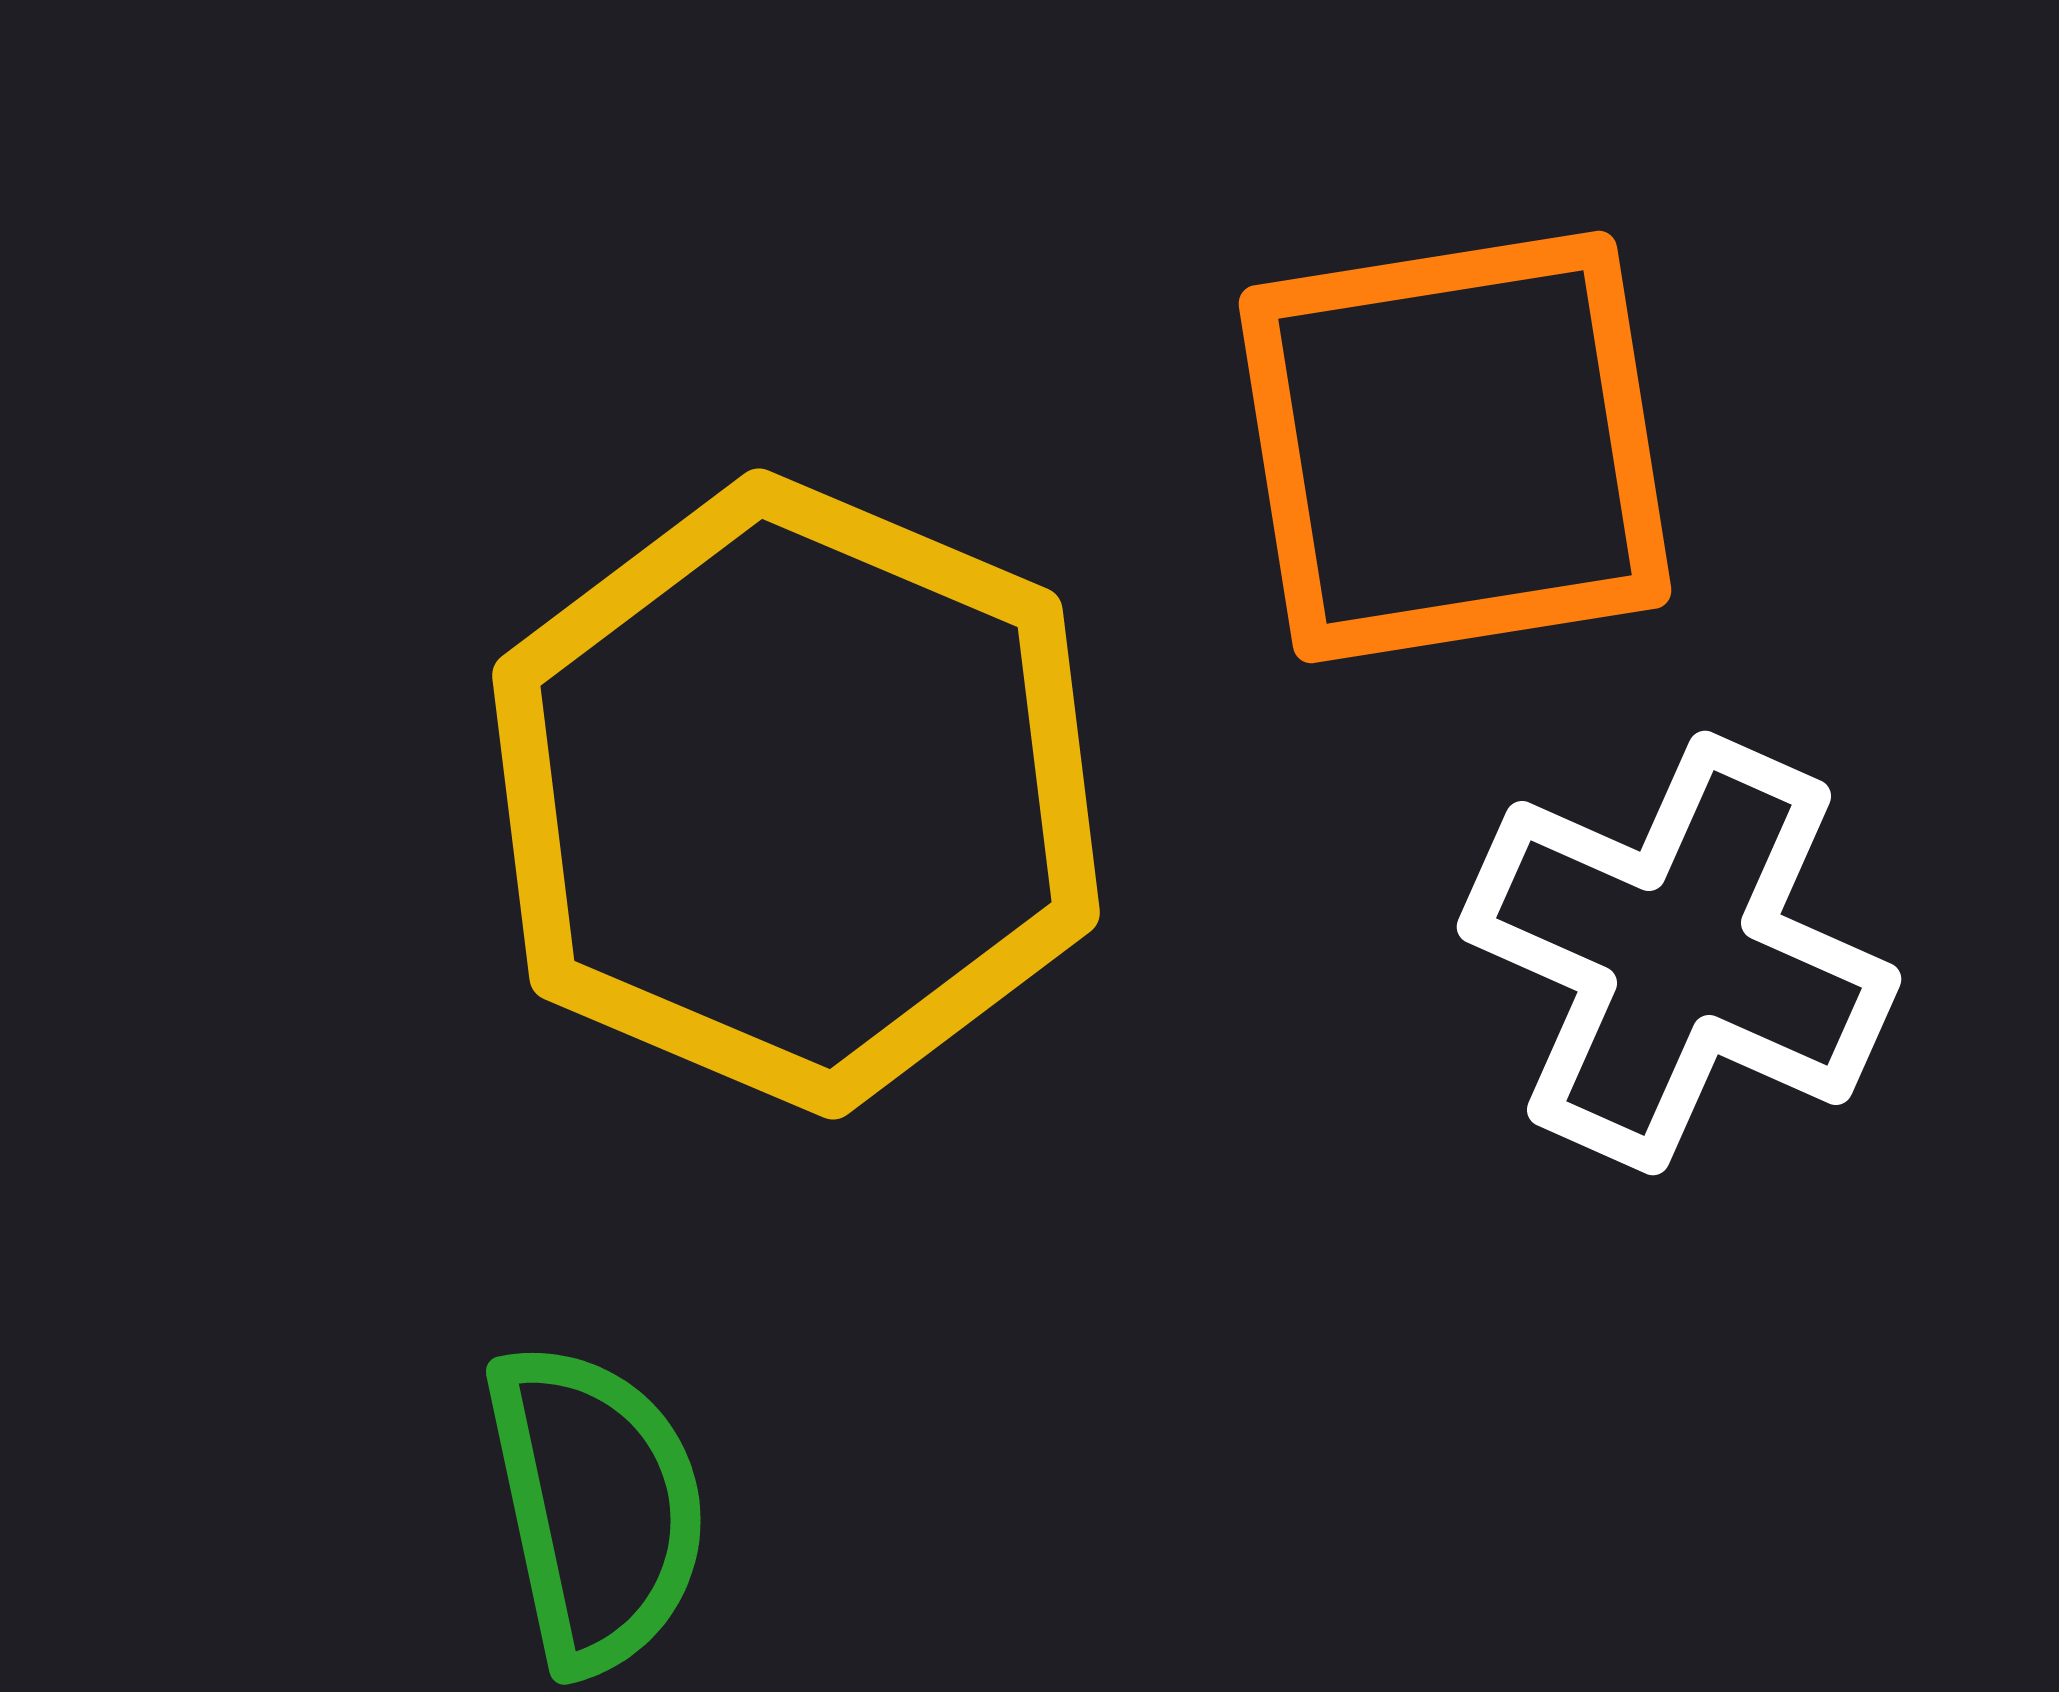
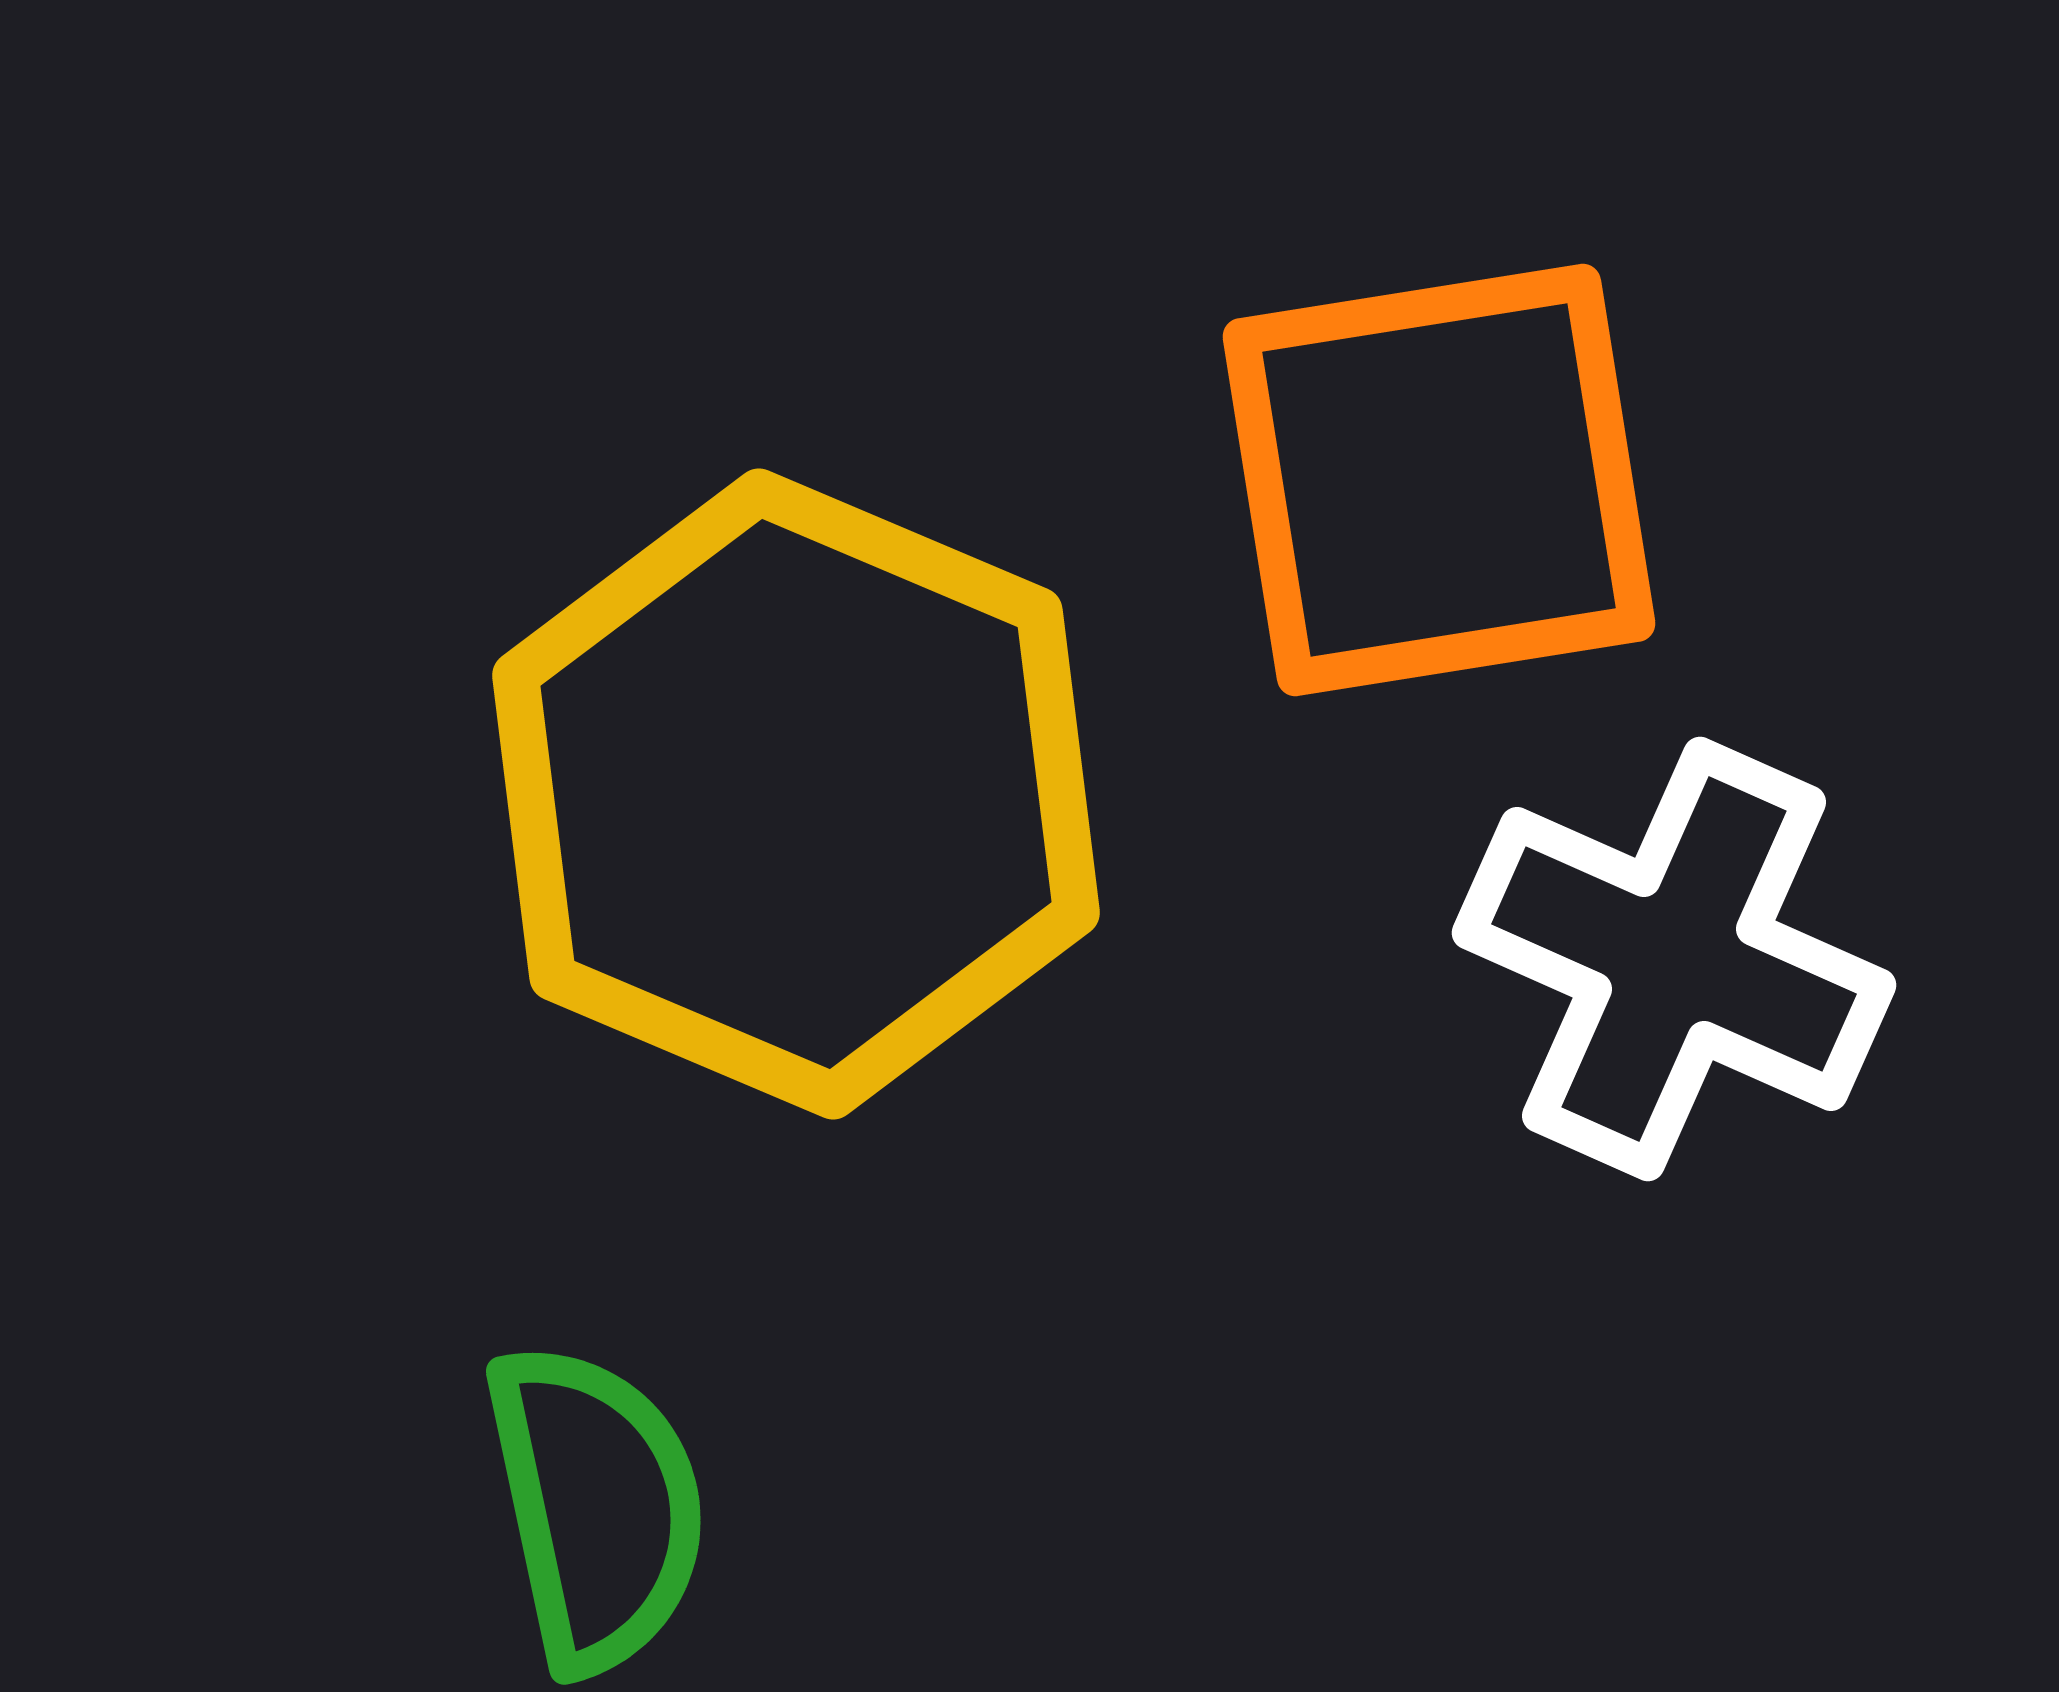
orange square: moved 16 px left, 33 px down
white cross: moved 5 px left, 6 px down
